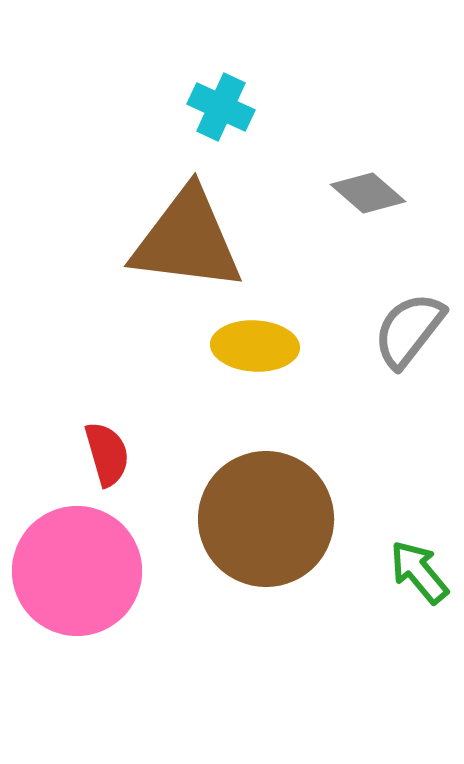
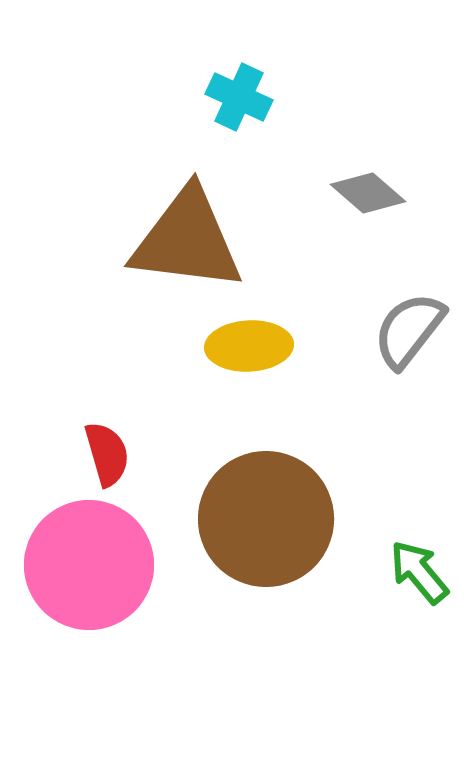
cyan cross: moved 18 px right, 10 px up
yellow ellipse: moved 6 px left; rotated 6 degrees counterclockwise
pink circle: moved 12 px right, 6 px up
